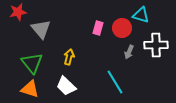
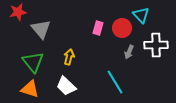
cyan triangle: rotated 30 degrees clockwise
green triangle: moved 1 px right, 1 px up
